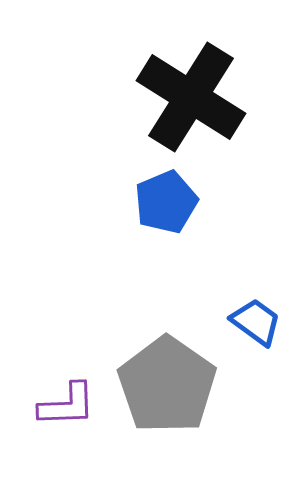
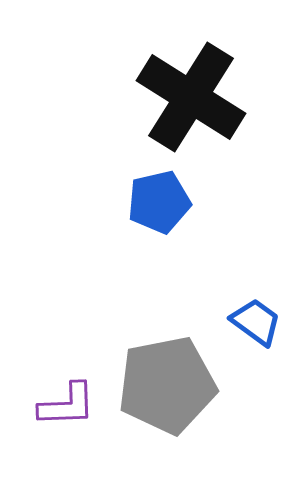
blue pentagon: moved 7 px left; rotated 10 degrees clockwise
gray pentagon: rotated 26 degrees clockwise
